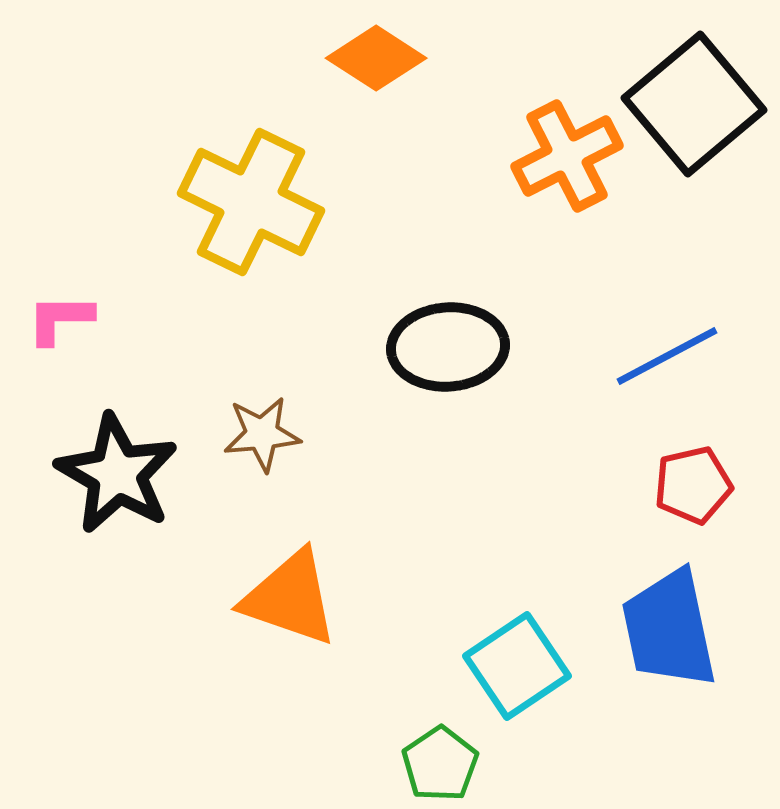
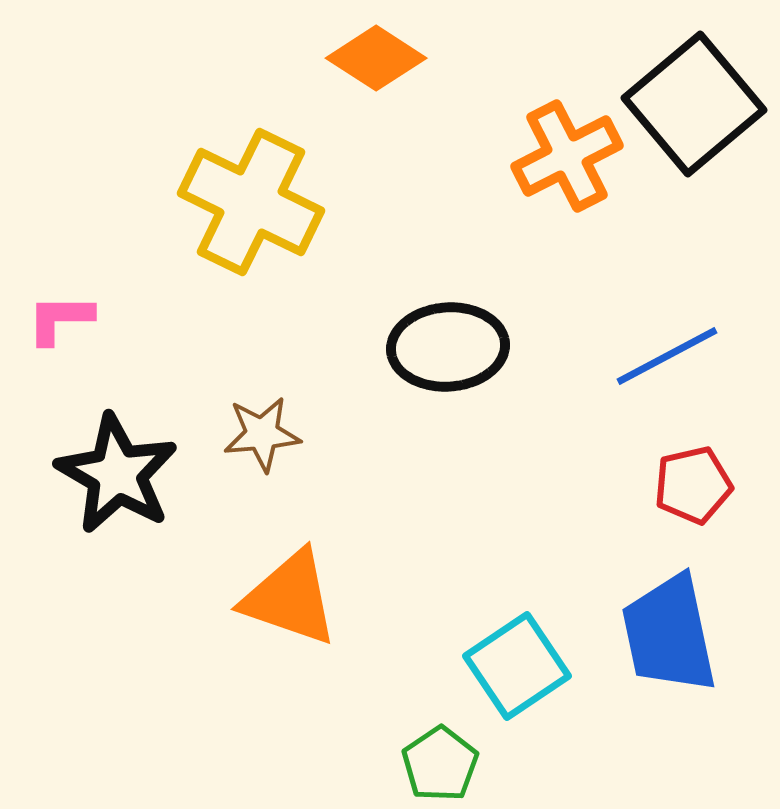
blue trapezoid: moved 5 px down
